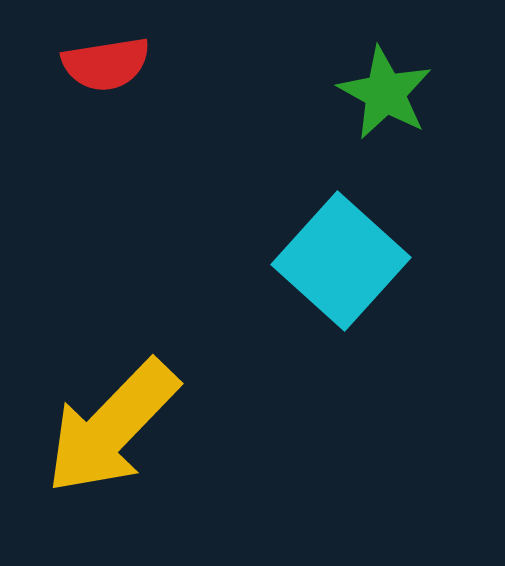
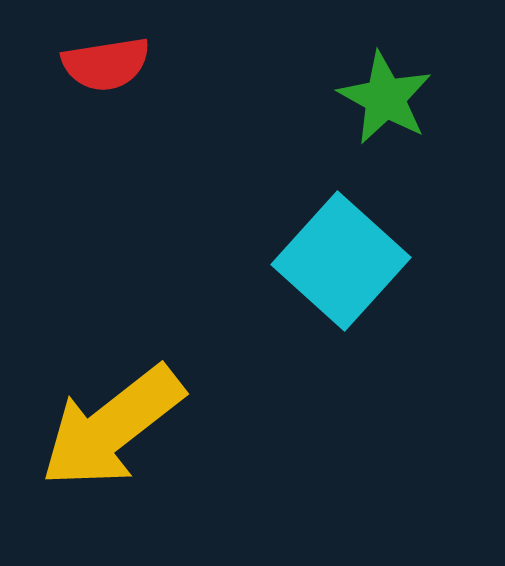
green star: moved 5 px down
yellow arrow: rotated 8 degrees clockwise
